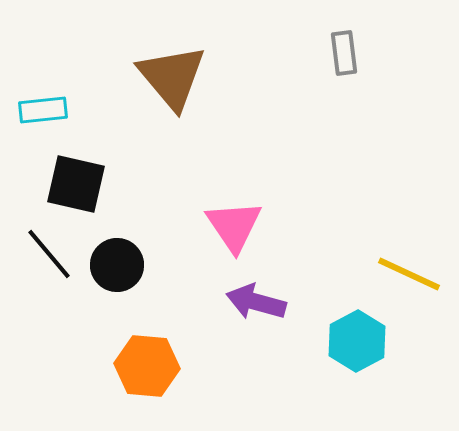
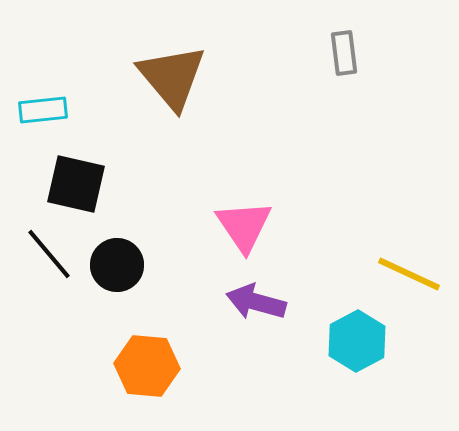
pink triangle: moved 10 px right
